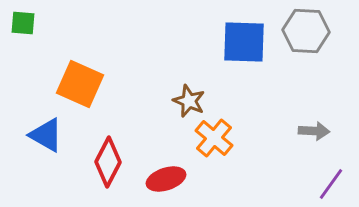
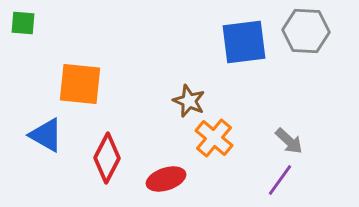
blue square: rotated 9 degrees counterclockwise
orange square: rotated 18 degrees counterclockwise
gray arrow: moved 25 px left, 10 px down; rotated 40 degrees clockwise
red diamond: moved 1 px left, 4 px up
purple line: moved 51 px left, 4 px up
